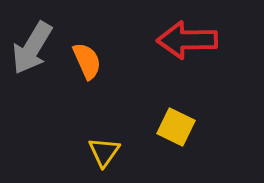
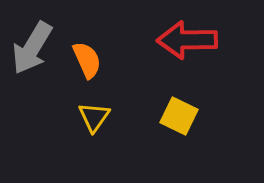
orange semicircle: moved 1 px up
yellow square: moved 3 px right, 11 px up
yellow triangle: moved 10 px left, 35 px up
